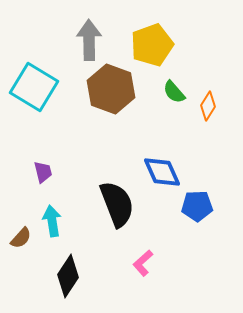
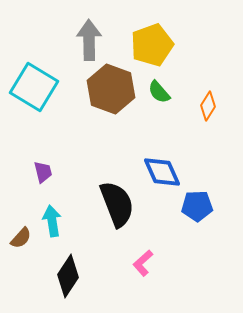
green semicircle: moved 15 px left
